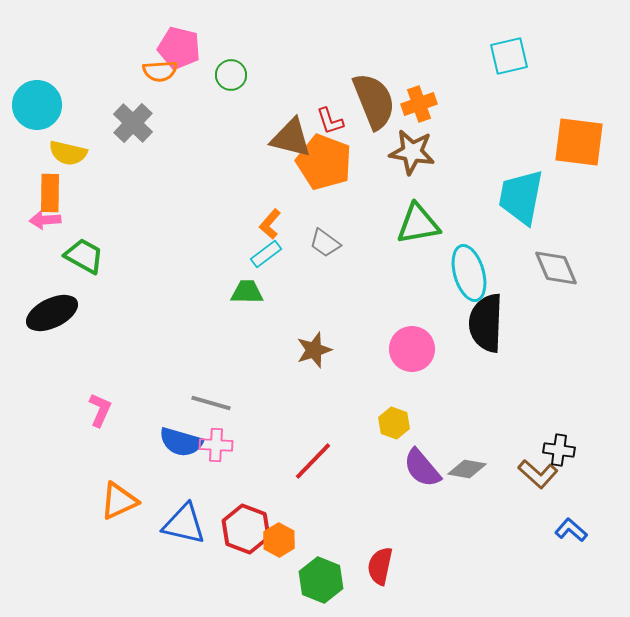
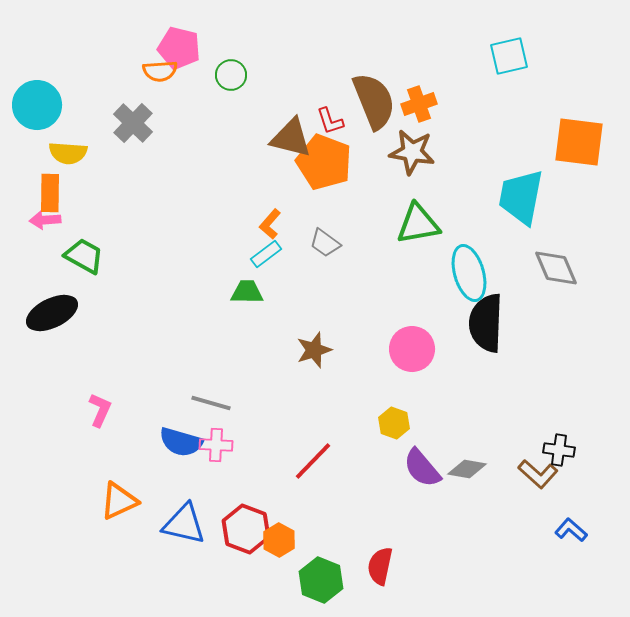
yellow semicircle at (68, 153): rotated 9 degrees counterclockwise
